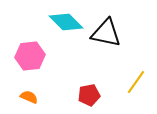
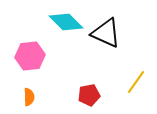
black triangle: rotated 12 degrees clockwise
orange semicircle: rotated 66 degrees clockwise
